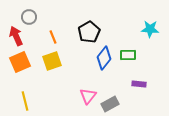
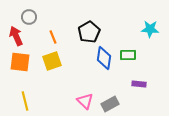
blue diamond: rotated 30 degrees counterclockwise
orange square: rotated 30 degrees clockwise
pink triangle: moved 3 px left, 5 px down; rotated 24 degrees counterclockwise
